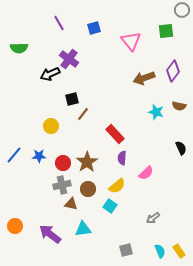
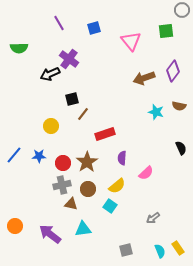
red rectangle: moved 10 px left; rotated 66 degrees counterclockwise
yellow rectangle: moved 1 px left, 3 px up
